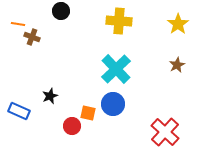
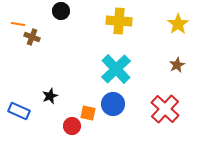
red cross: moved 23 px up
